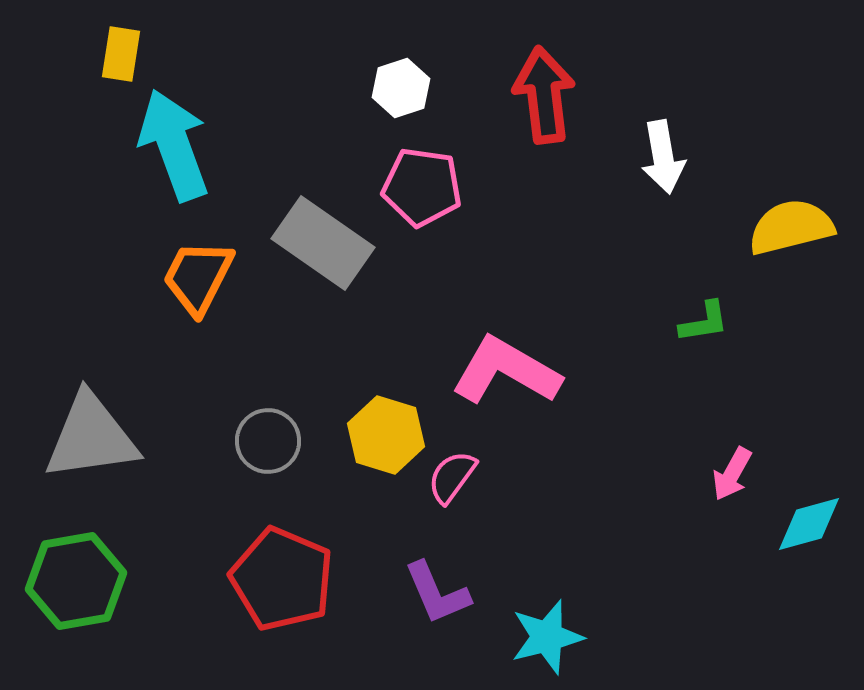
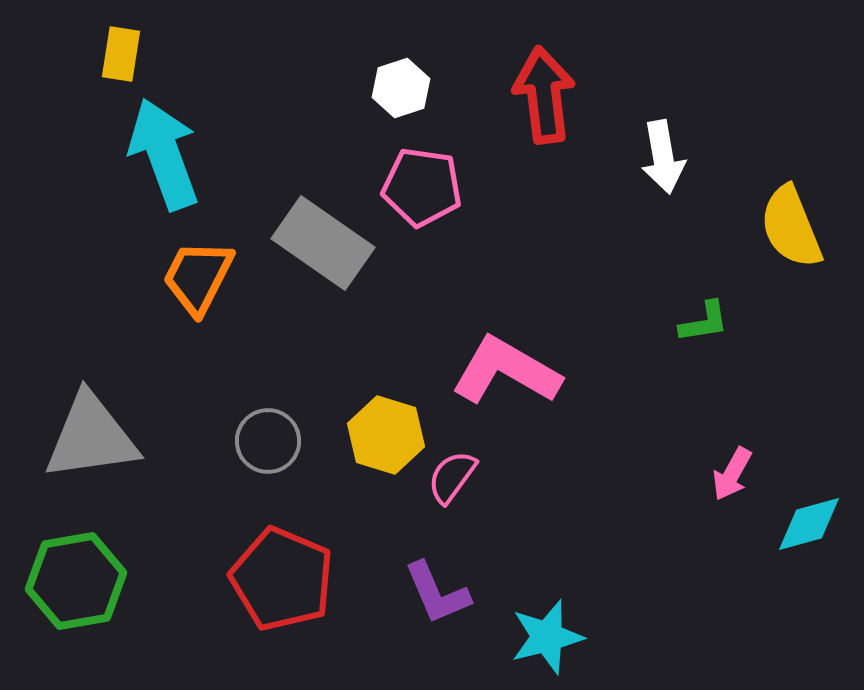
cyan arrow: moved 10 px left, 9 px down
yellow semicircle: rotated 98 degrees counterclockwise
